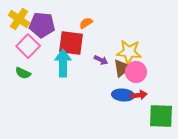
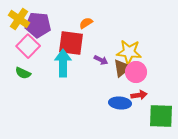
purple pentagon: moved 4 px left
blue ellipse: moved 3 px left, 8 px down
